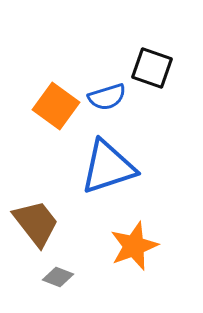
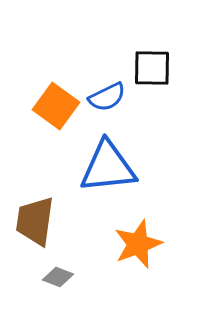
black square: rotated 18 degrees counterclockwise
blue semicircle: rotated 9 degrees counterclockwise
blue triangle: rotated 12 degrees clockwise
brown trapezoid: moved 1 px left, 2 px up; rotated 134 degrees counterclockwise
orange star: moved 4 px right, 2 px up
